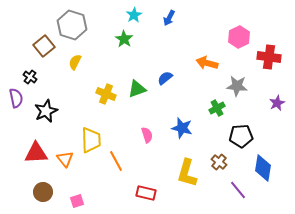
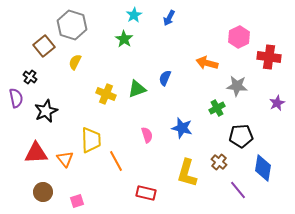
blue semicircle: rotated 28 degrees counterclockwise
